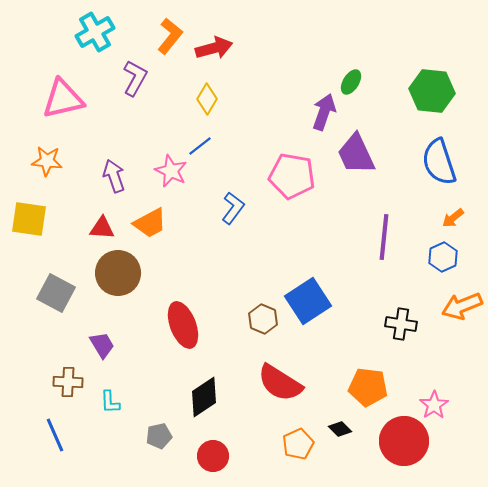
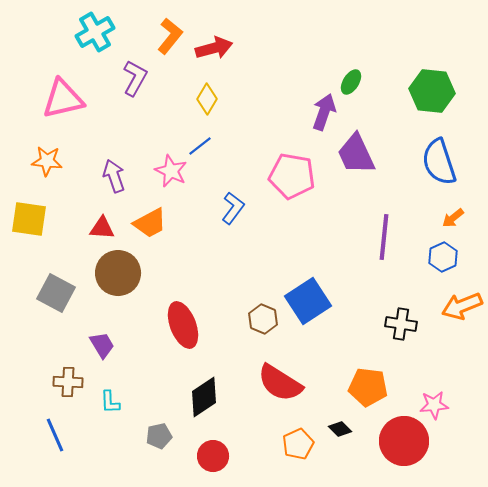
pink star at (434, 405): rotated 28 degrees clockwise
